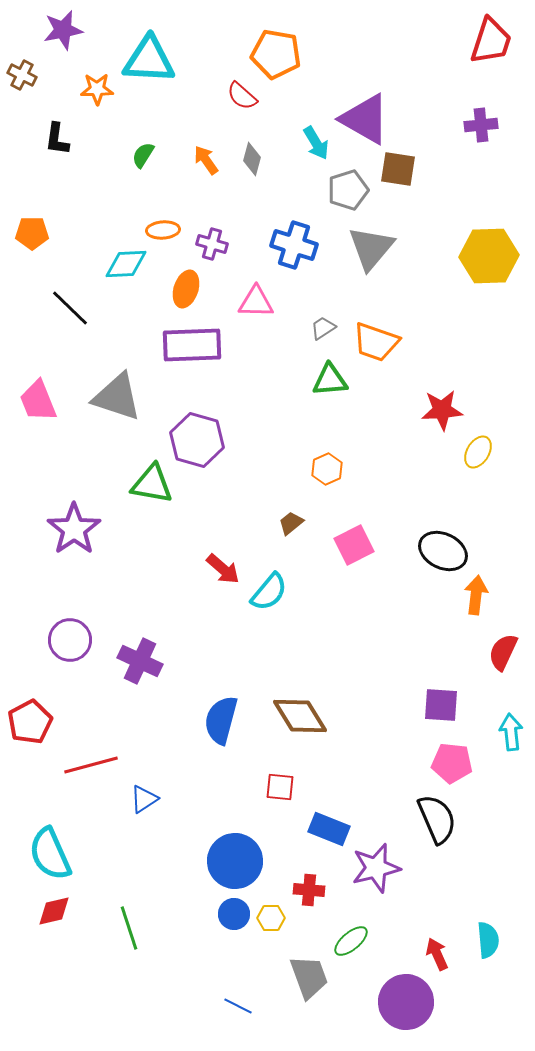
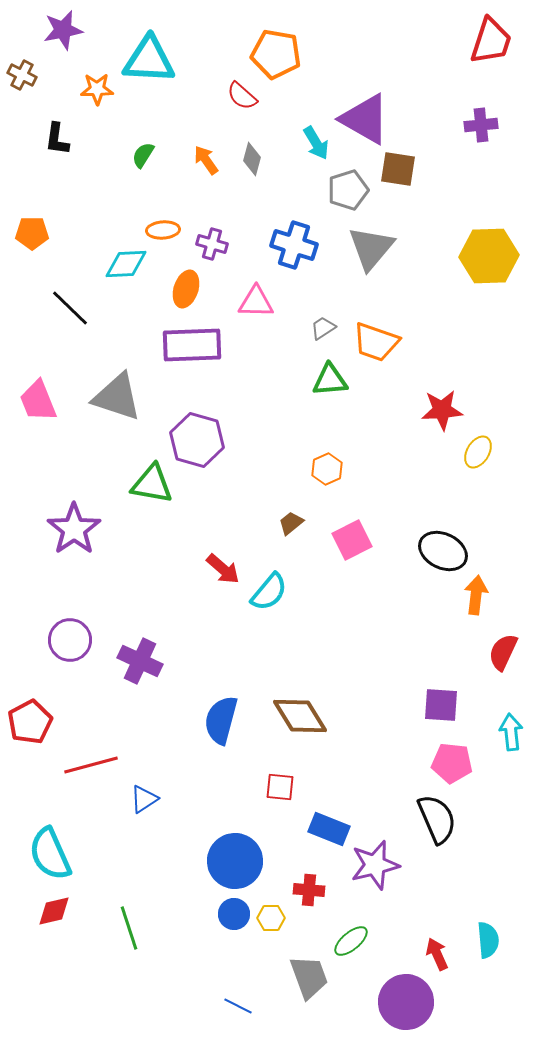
pink square at (354, 545): moved 2 px left, 5 px up
purple star at (376, 868): moved 1 px left, 3 px up
